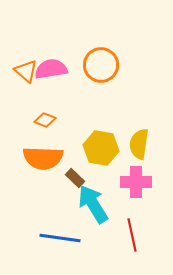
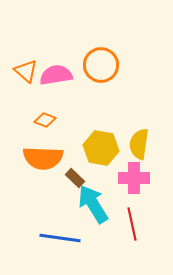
pink semicircle: moved 5 px right, 6 px down
pink cross: moved 2 px left, 4 px up
red line: moved 11 px up
